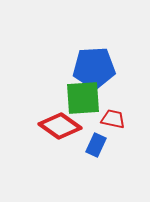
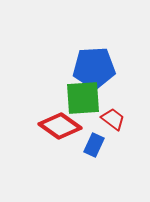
red trapezoid: rotated 25 degrees clockwise
blue rectangle: moved 2 px left
